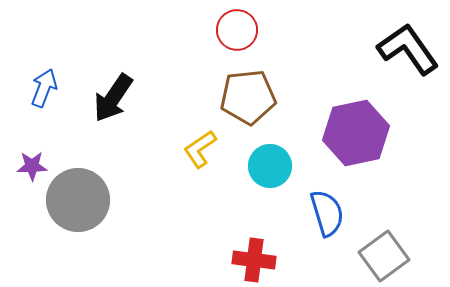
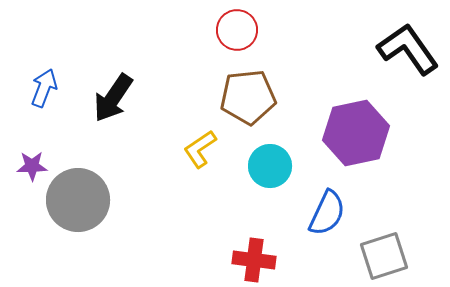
blue semicircle: rotated 42 degrees clockwise
gray square: rotated 18 degrees clockwise
